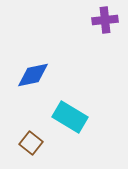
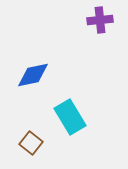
purple cross: moved 5 px left
cyan rectangle: rotated 28 degrees clockwise
